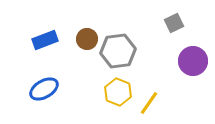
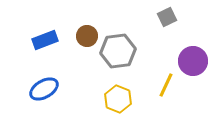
gray square: moved 7 px left, 6 px up
brown circle: moved 3 px up
yellow hexagon: moved 7 px down
yellow line: moved 17 px right, 18 px up; rotated 10 degrees counterclockwise
